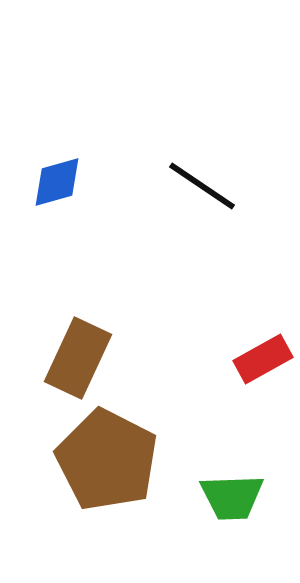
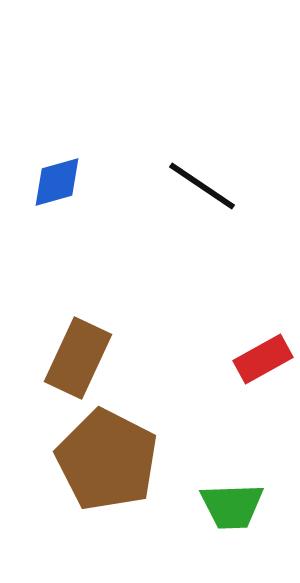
green trapezoid: moved 9 px down
